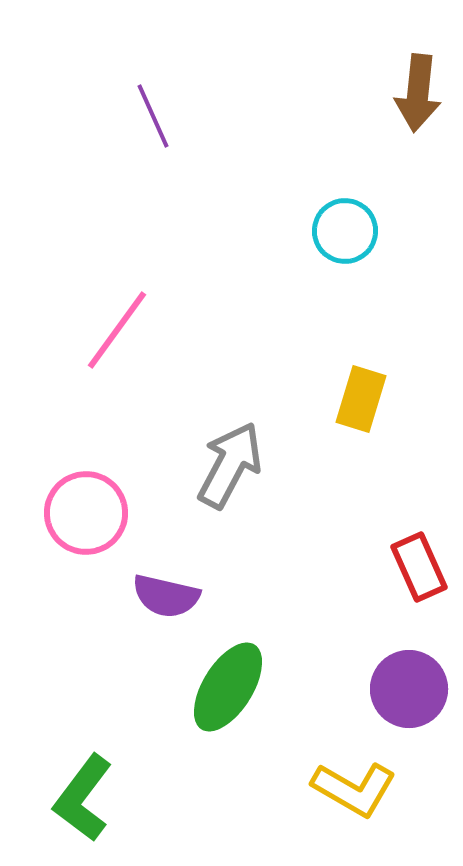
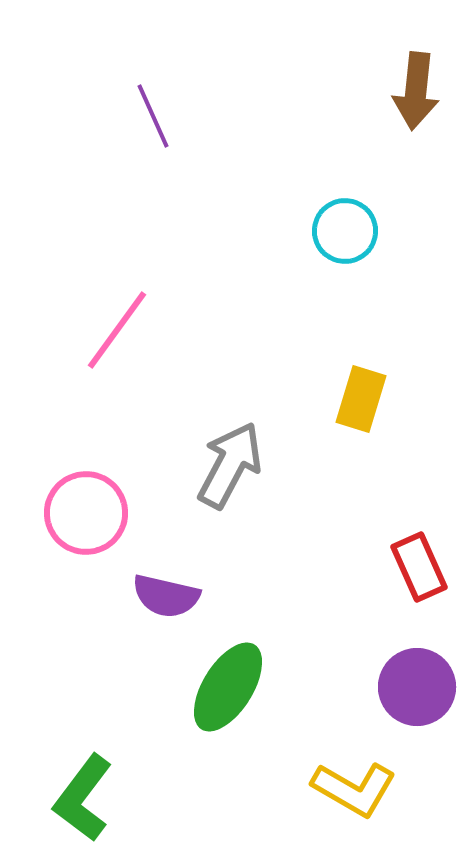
brown arrow: moved 2 px left, 2 px up
purple circle: moved 8 px right, 2 px up
